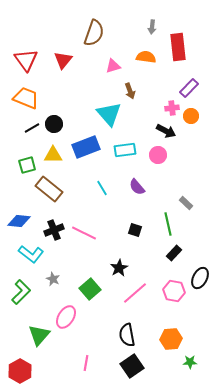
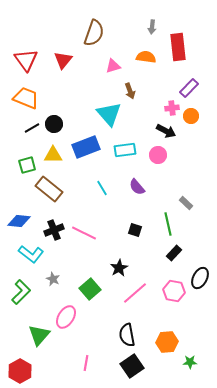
orange hexagon at (171, 339): moved 4 px left, 3 px down
